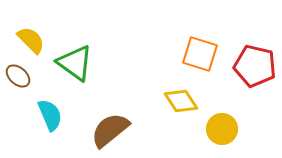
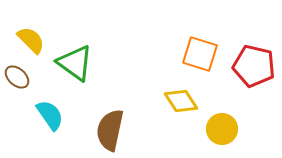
red pentagon: moved 1 px left
brown ellipse: moved 1 px left, 1 px down
cyan semicircle: rotated 12 degrees counterclockwise
brown semicircle: rotated 39 degrees counterclockwise
